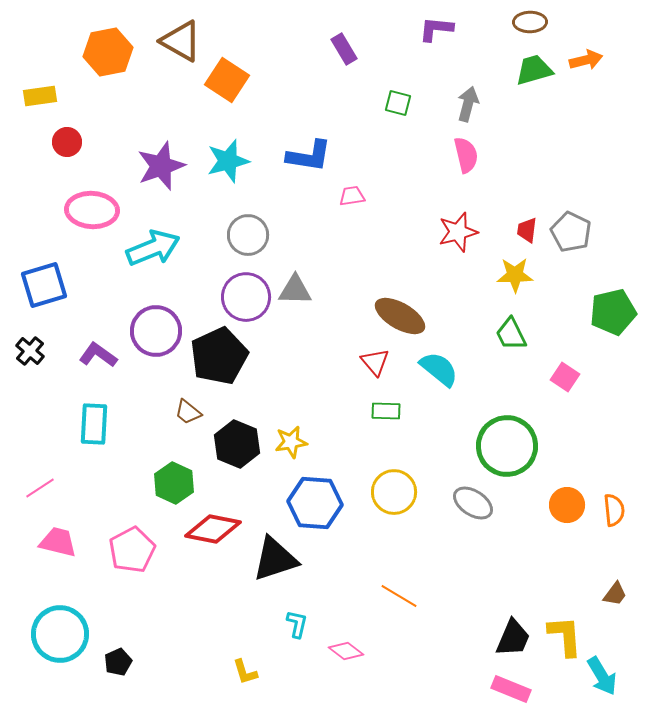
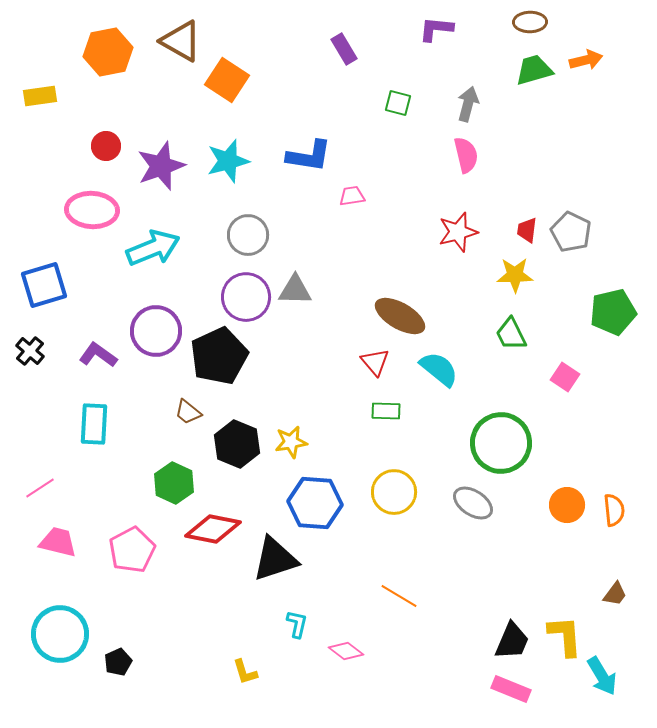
red circle at (67, 142): moved 39 px right, 4 px down
green circle at (507, 446): moved 6 px left, 3 px up
black trapezoid at (513, 638): moved 1 px left, 3 px down
